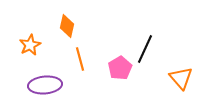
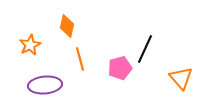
pink pentagon: rotated 15 degrees clockwise
